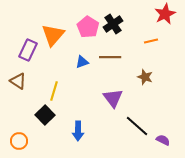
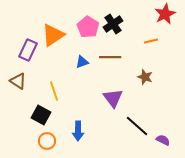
orange triangle: rotated 15 degrees clockwise
yellow line: rotated 36 degrees counterclockwise
black square: moved 4 px left; rotated 18 degrees counterclockwise
orange circle: moved 28 px right
